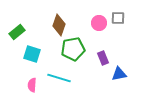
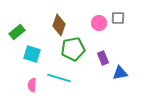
blue triangle: moved 1 px right, 1 px up
